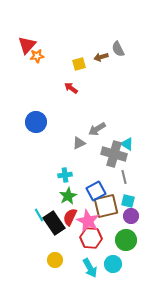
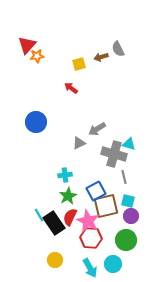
cyan triangle: moved 2 px right; rotated 16 degrees counterclockwise
